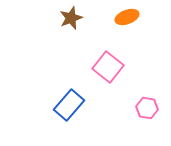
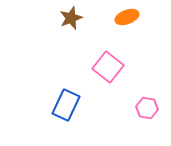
blue rectangle: moved 3 px left; rotated 16 degrees counterclockwise
